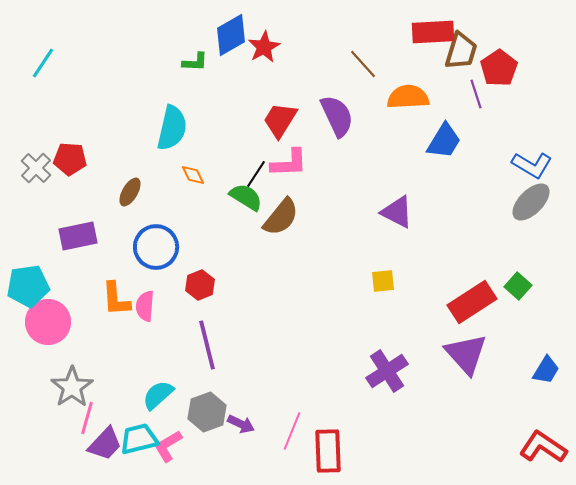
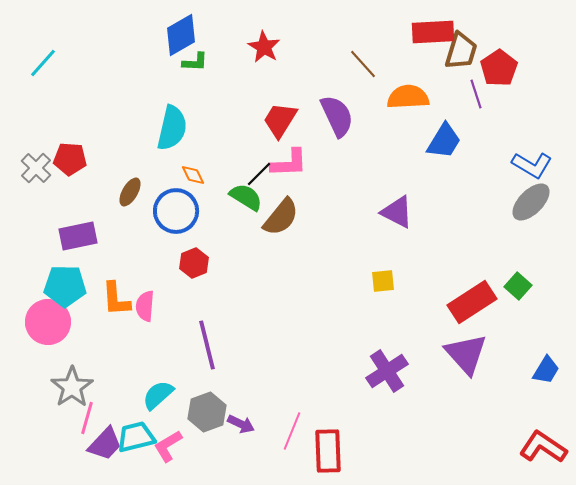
blue diamond at (231, 35): moved 50 px left
red star at (264, 47): rotated 12 degrees counterclockwise
cyan line at (43, 63): rotated 8 degrees clockwise
black line at (256, 174): moved 3 px right; rotated 12 degrees clockwise
blue circle at (156, 247): moved 20 px right, 36 px up
red hexagon at (200, 285): moved 6 px left, 22 px up
cyan pentagon at (28, 286): moved 37 px right; rotated 9 degrees clockwise
cyan trapezoid at (139, 439): moved 3 px left, 2 px up
